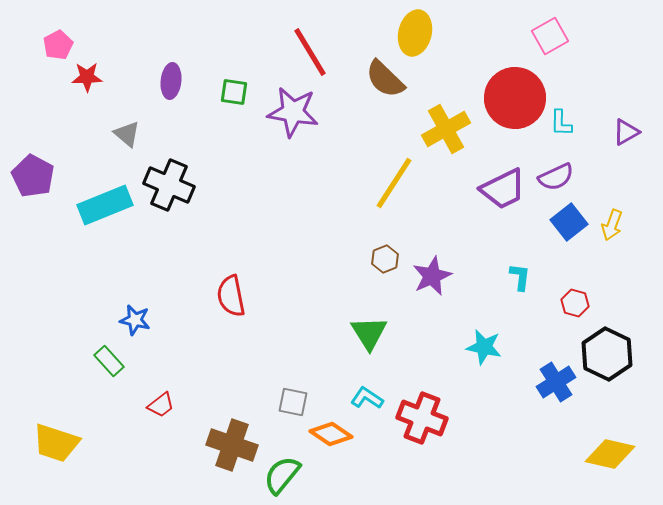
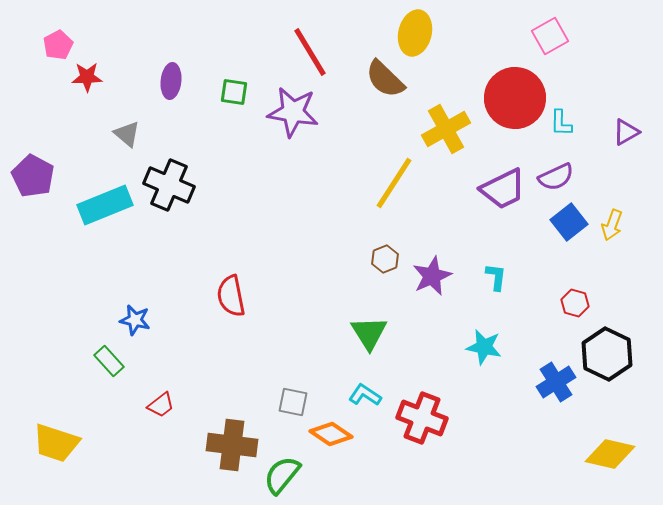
cyan L-shape at (520, 277): moved 24 px left
cyan L-shape at (367, 398): moved 2 px left, 3 px up
brown cross at (232, 445): rotated 12 degrees counterclockwise
